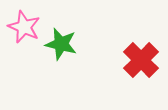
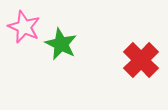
green star: rotated 12 degrees clockwise
